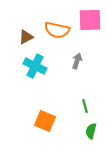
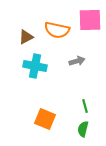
gray arrow: rotated 56 degrees clockwise
cyan cross: rotated 15 degrees counterclockwise
orange square: moved 2 px up
green semicircle: moved 8 px left, 2 px up
